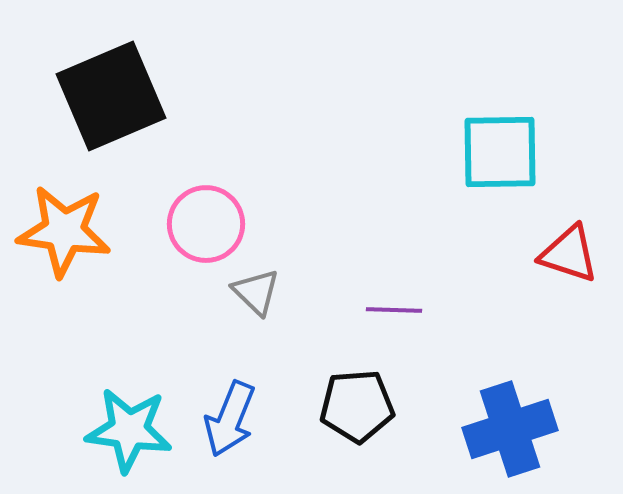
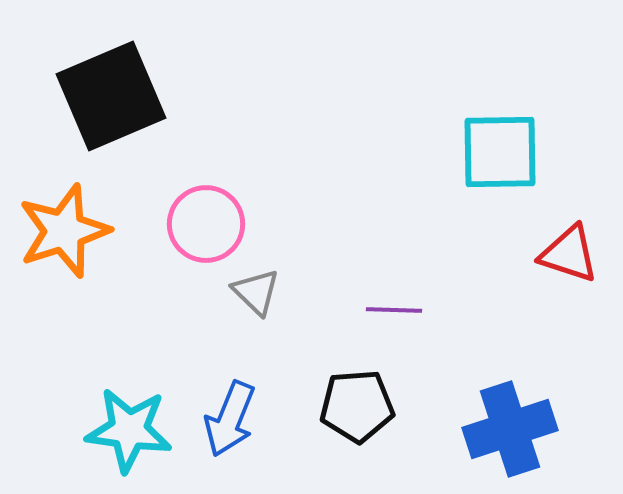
orange star: rotated 26 degrees counterclockwise
